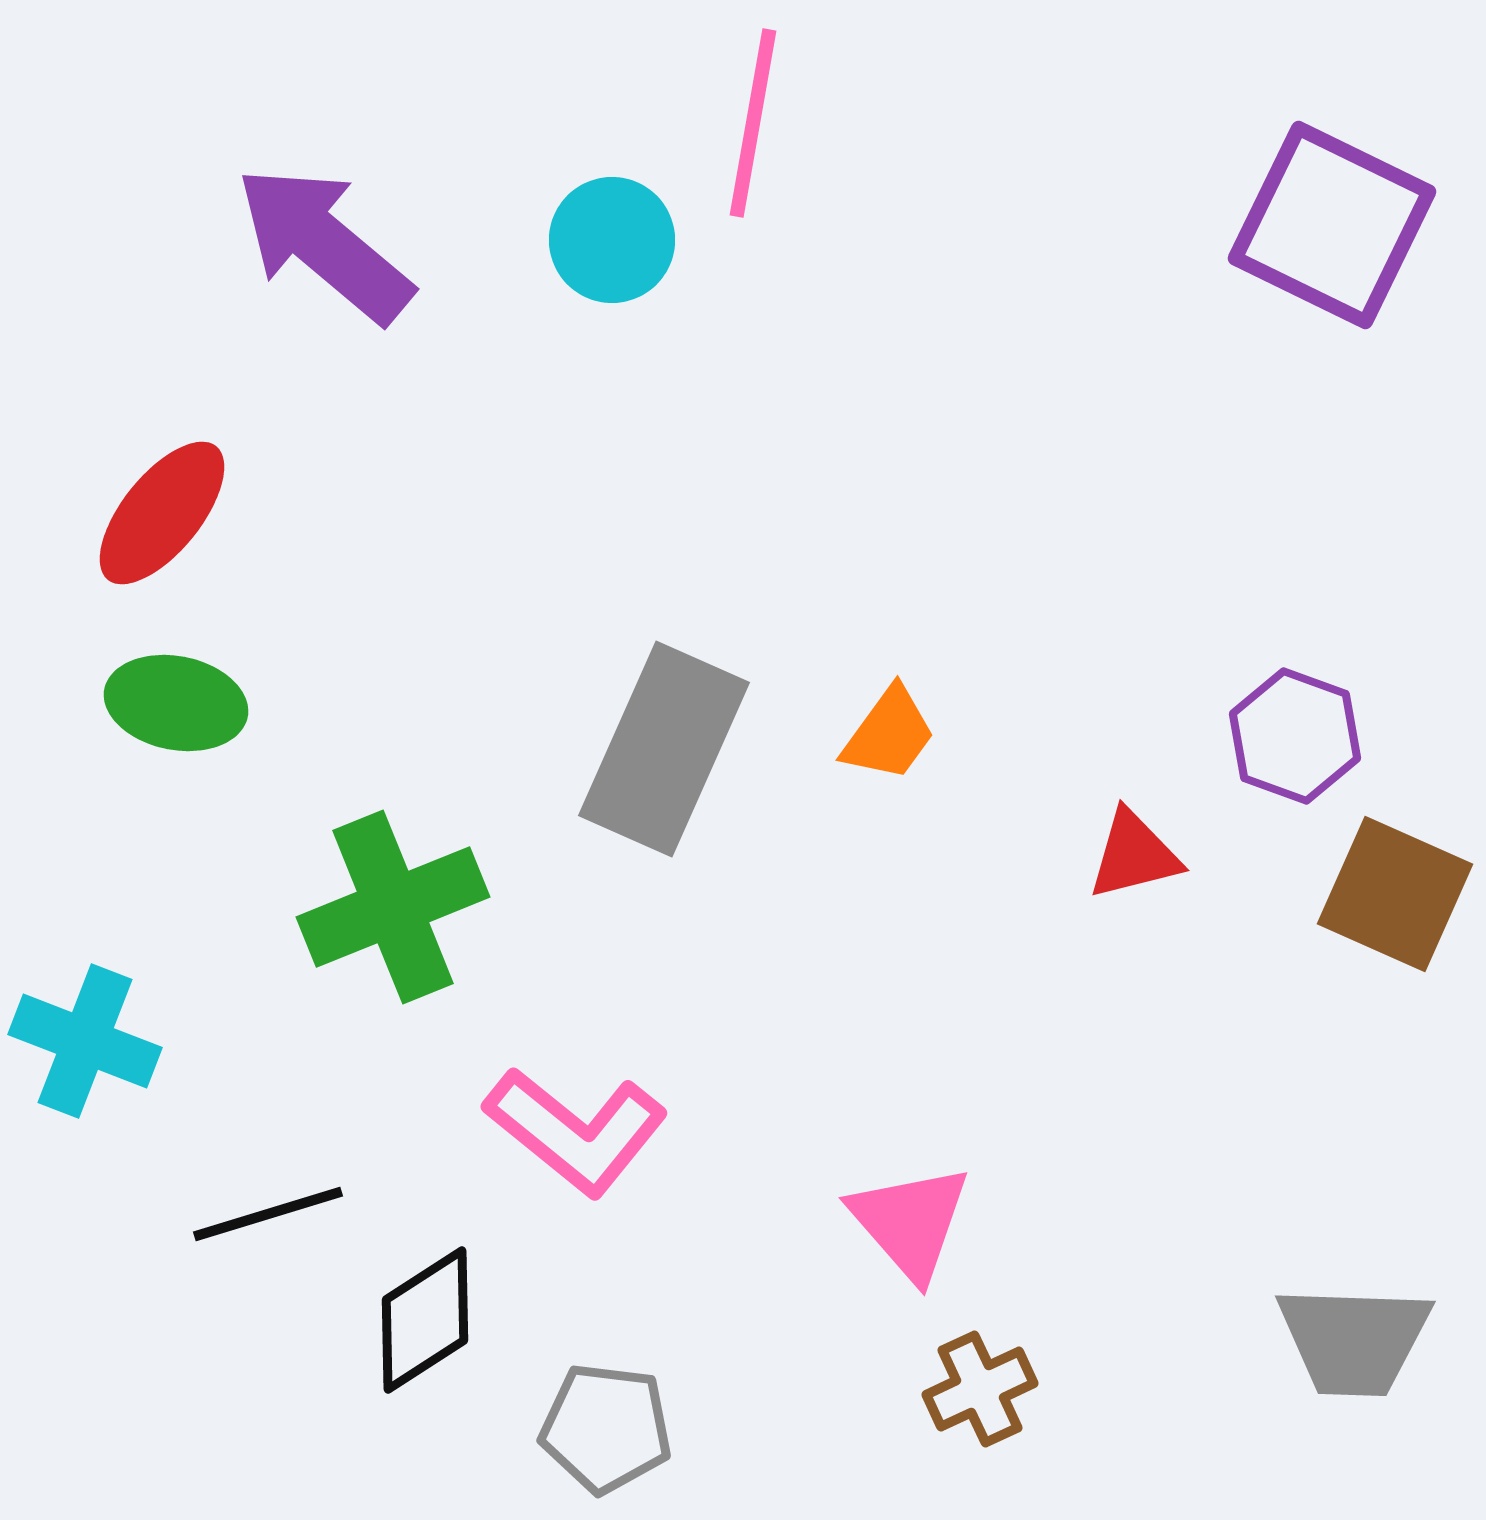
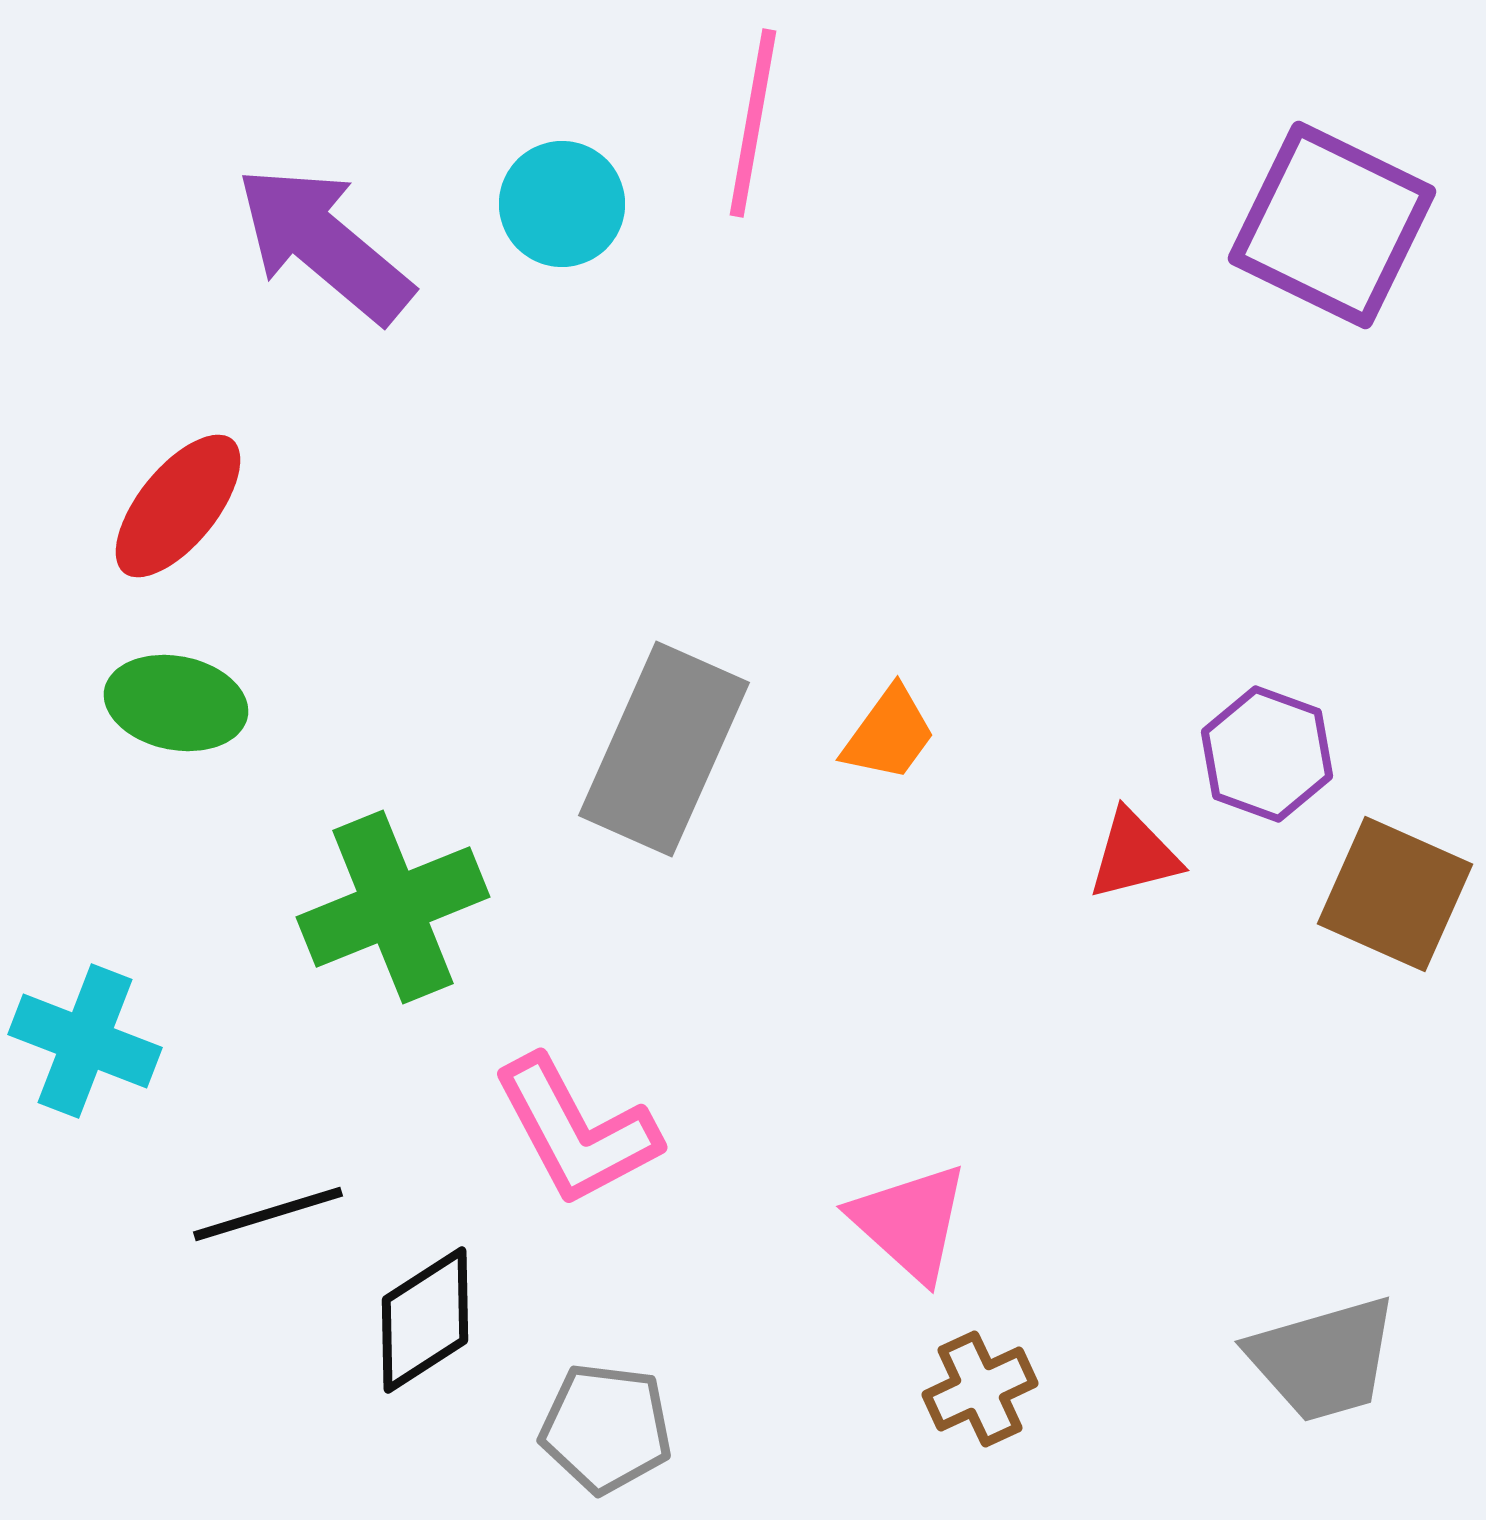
cyan circle: moved 50 px left, 36 px up
red ellipse: moved 16 px right, 7 px up
purple hexagon: moved 28 px left, 18 px down
pink L-shape: rotated 23 degrees clockwise
pink triangle: rotated 7 degrees counterclockwise
gray trapezoid: moved 31 px left, 19 px down; rotated 18 degrees counterclockwise
